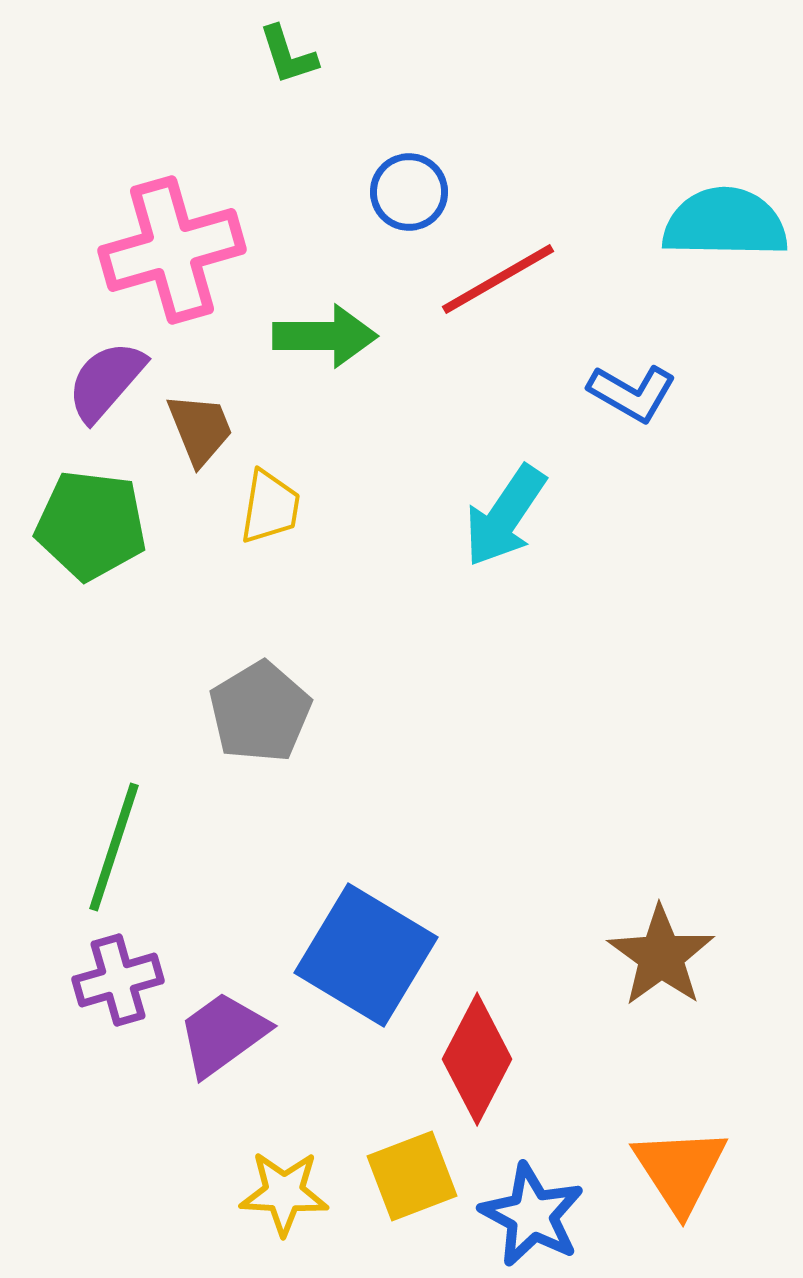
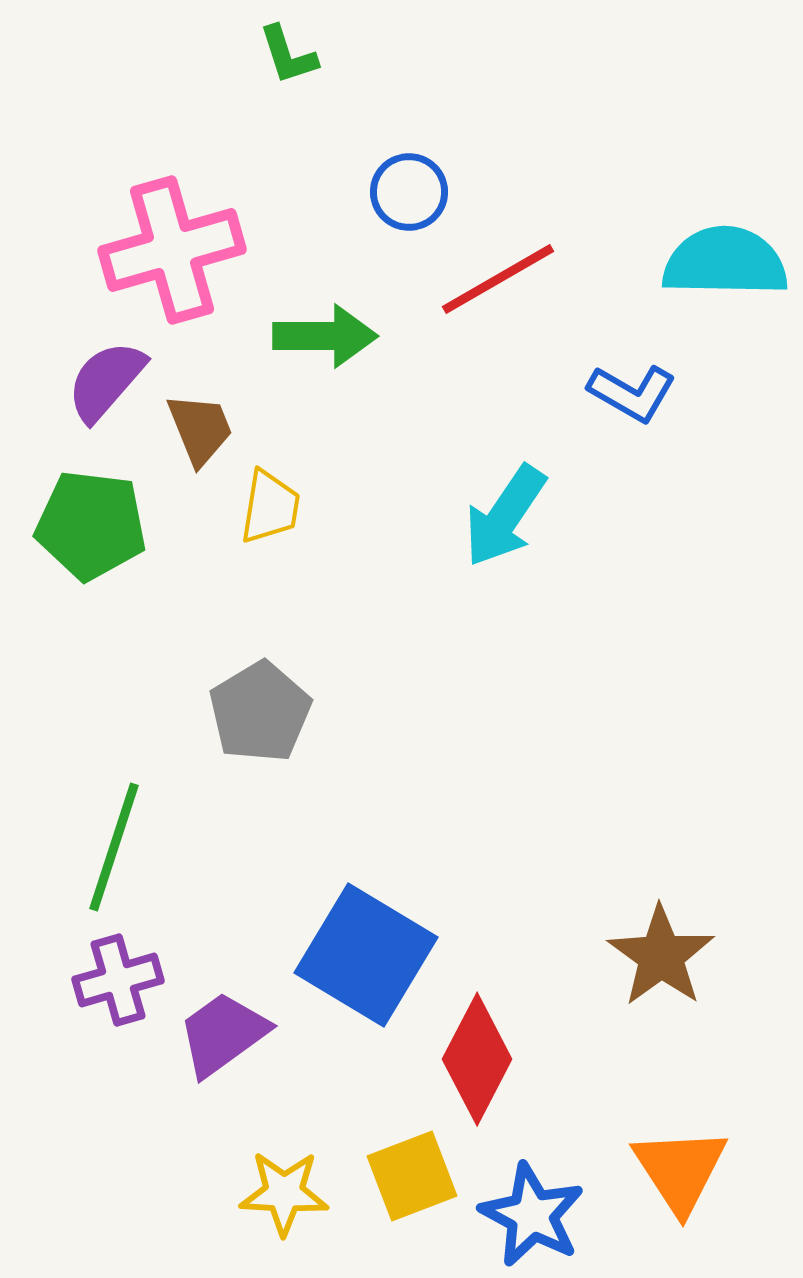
cyan semicircle: moved 39 px down
